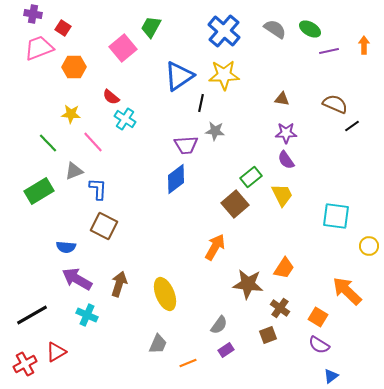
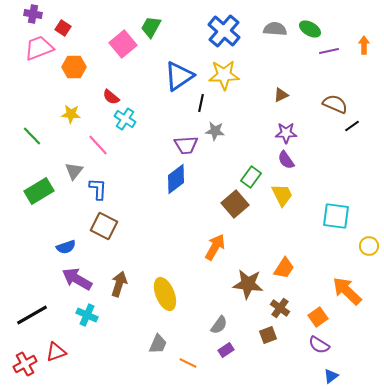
gray semicircle at (275, 29): rotated 30 degrees counterclockwise
pink square at (123, 48): moved 4 px up
brown triangle at (282, 99): moved 1 px left, 4 px up; rotated 35 degrees counterclockwise
pink line at (93, 142): moved 5 px right, 3 px down
green line at (48, 143): moved 16 px left, 7 px up
gray triangle at (74, 171): rotated 30 degrees counterclockwise
green rectangle at (251, 177): rotated 15 degrees counterclockwise
blue semicircle at (66, 247): rotated 24 degrees counterclockwise
orange square at (318, 317): rotated 24 degrees clockwise
red triangle at (56, 352): rotated 10 degrees clockwise
orange line at (188, 363): rotated 48 degrees clockwise
